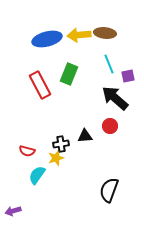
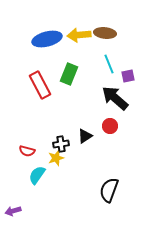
black triangle: rotated 28 degrees counterclockwise
